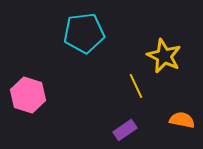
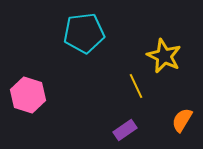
orange semicircle: rotated 70 degrees counterclockwise
